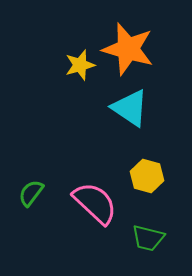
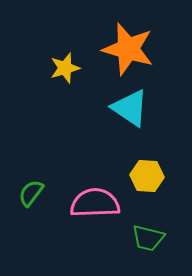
yellow star: moved 15 px left, 3 px down
yellow hexagon: rotated 12 degrees counterclockwise
pink semicircle: rotated 45 degrees counterclockwise
